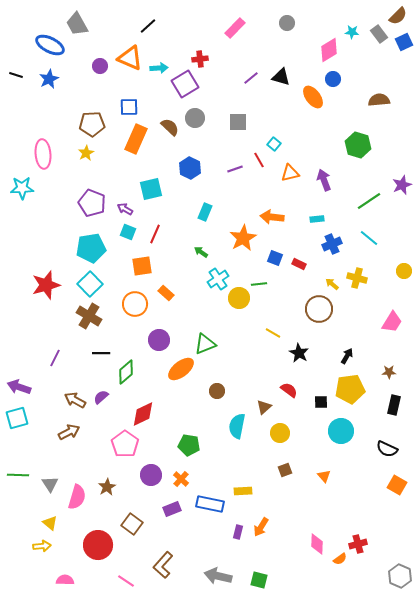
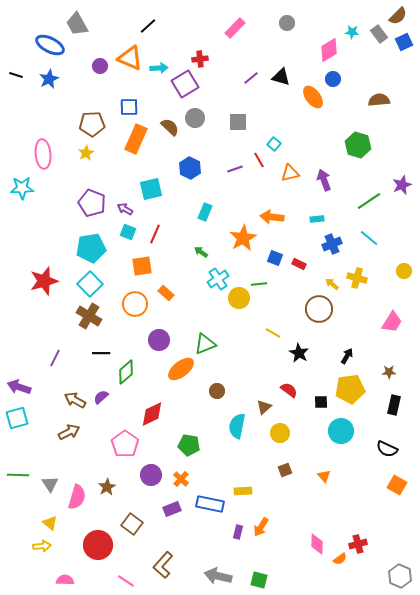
red star at (46, 285): moved 2 px left, 4 px up
red diamond at (143, 414): moved 9 px right
